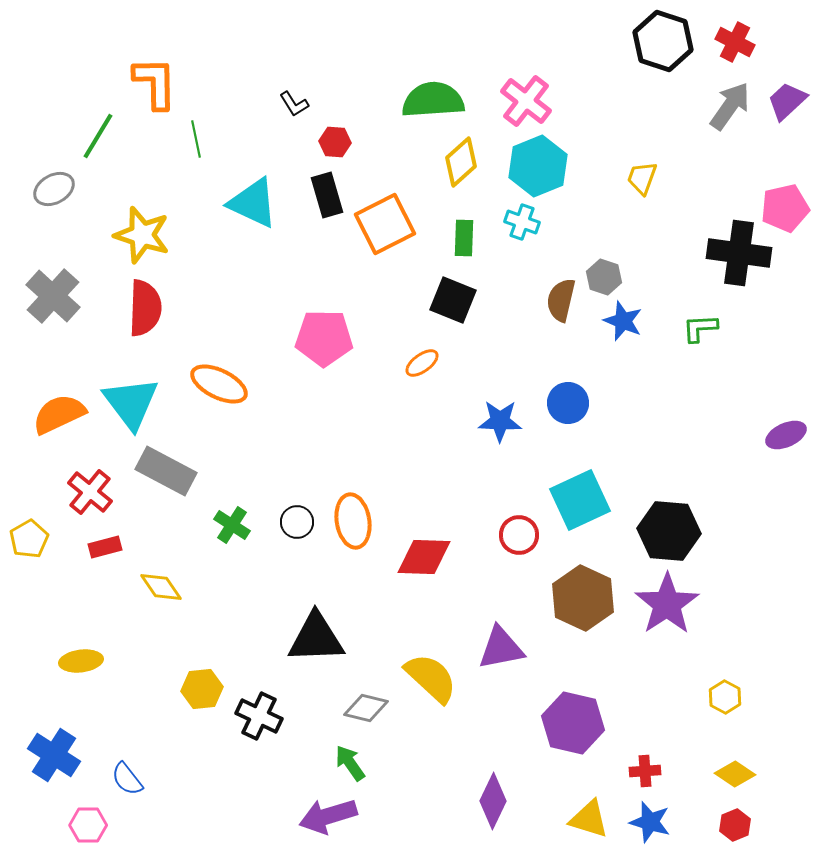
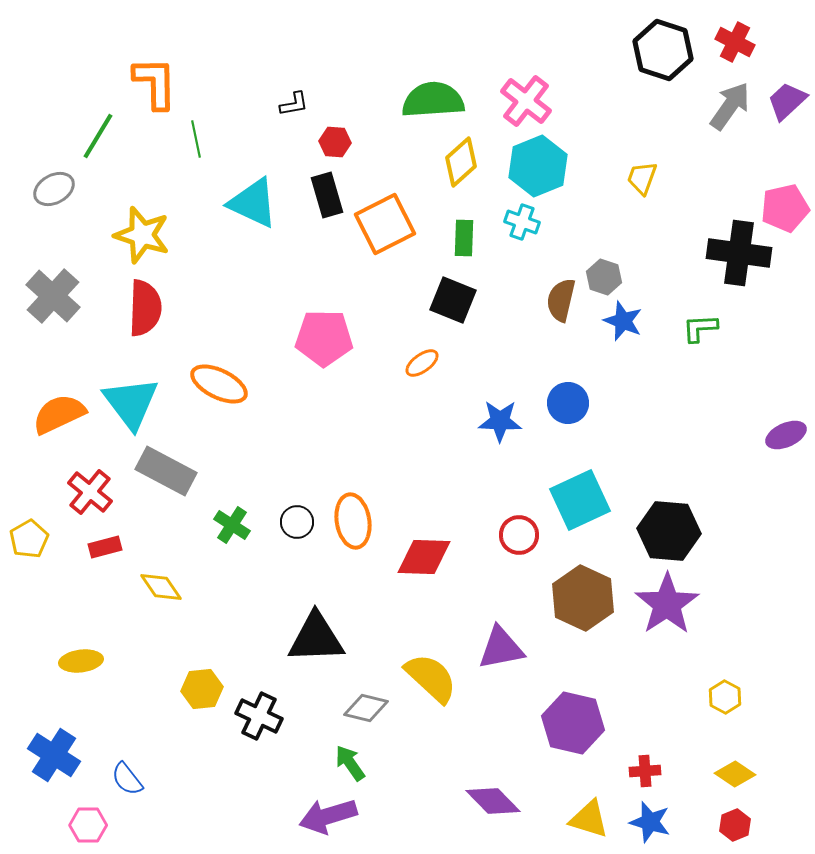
black hexagon at (663, 41): moved 9 px down
black L-shape at (294, 104): rotated 68 degrees counterclockwise
purple diamond at (493, 801): rotated 70 degrees counterclockwise
